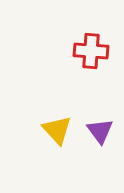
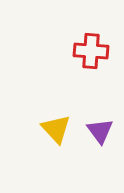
yellow triangle: moved 1 px left, 1 px up
